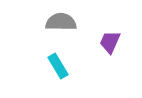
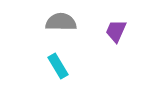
purple trapezoid: moved 6 px right, 11 px up
